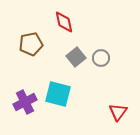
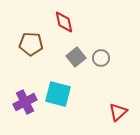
brown pentagon: rotated 15 degrees clockwise
red triangle: rotated 12 degrees clockwise
